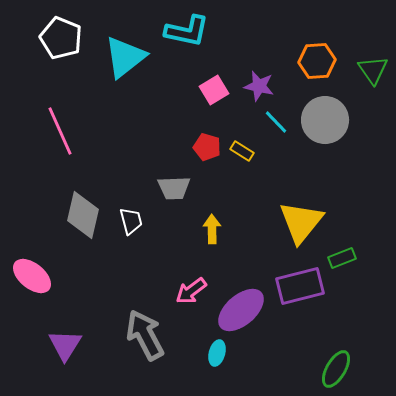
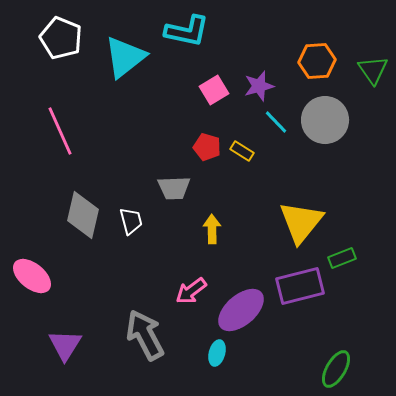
purple star: rotated 28 degrees counterclockwise
